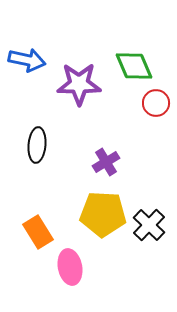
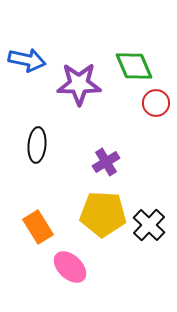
orange rectangle: moved 5 px up
pink ellipse: rotated 36 degrees counterclockwise
